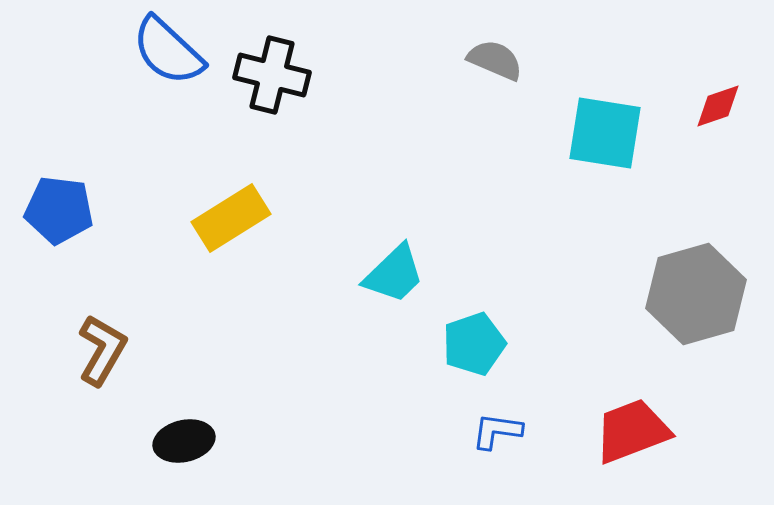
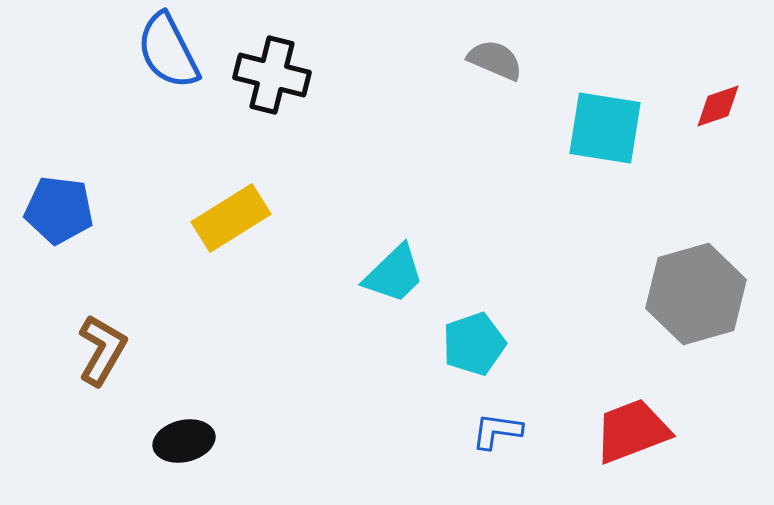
blue semicircle: rotated 20 degrees clockwise
cyan square: moved 5 px up
